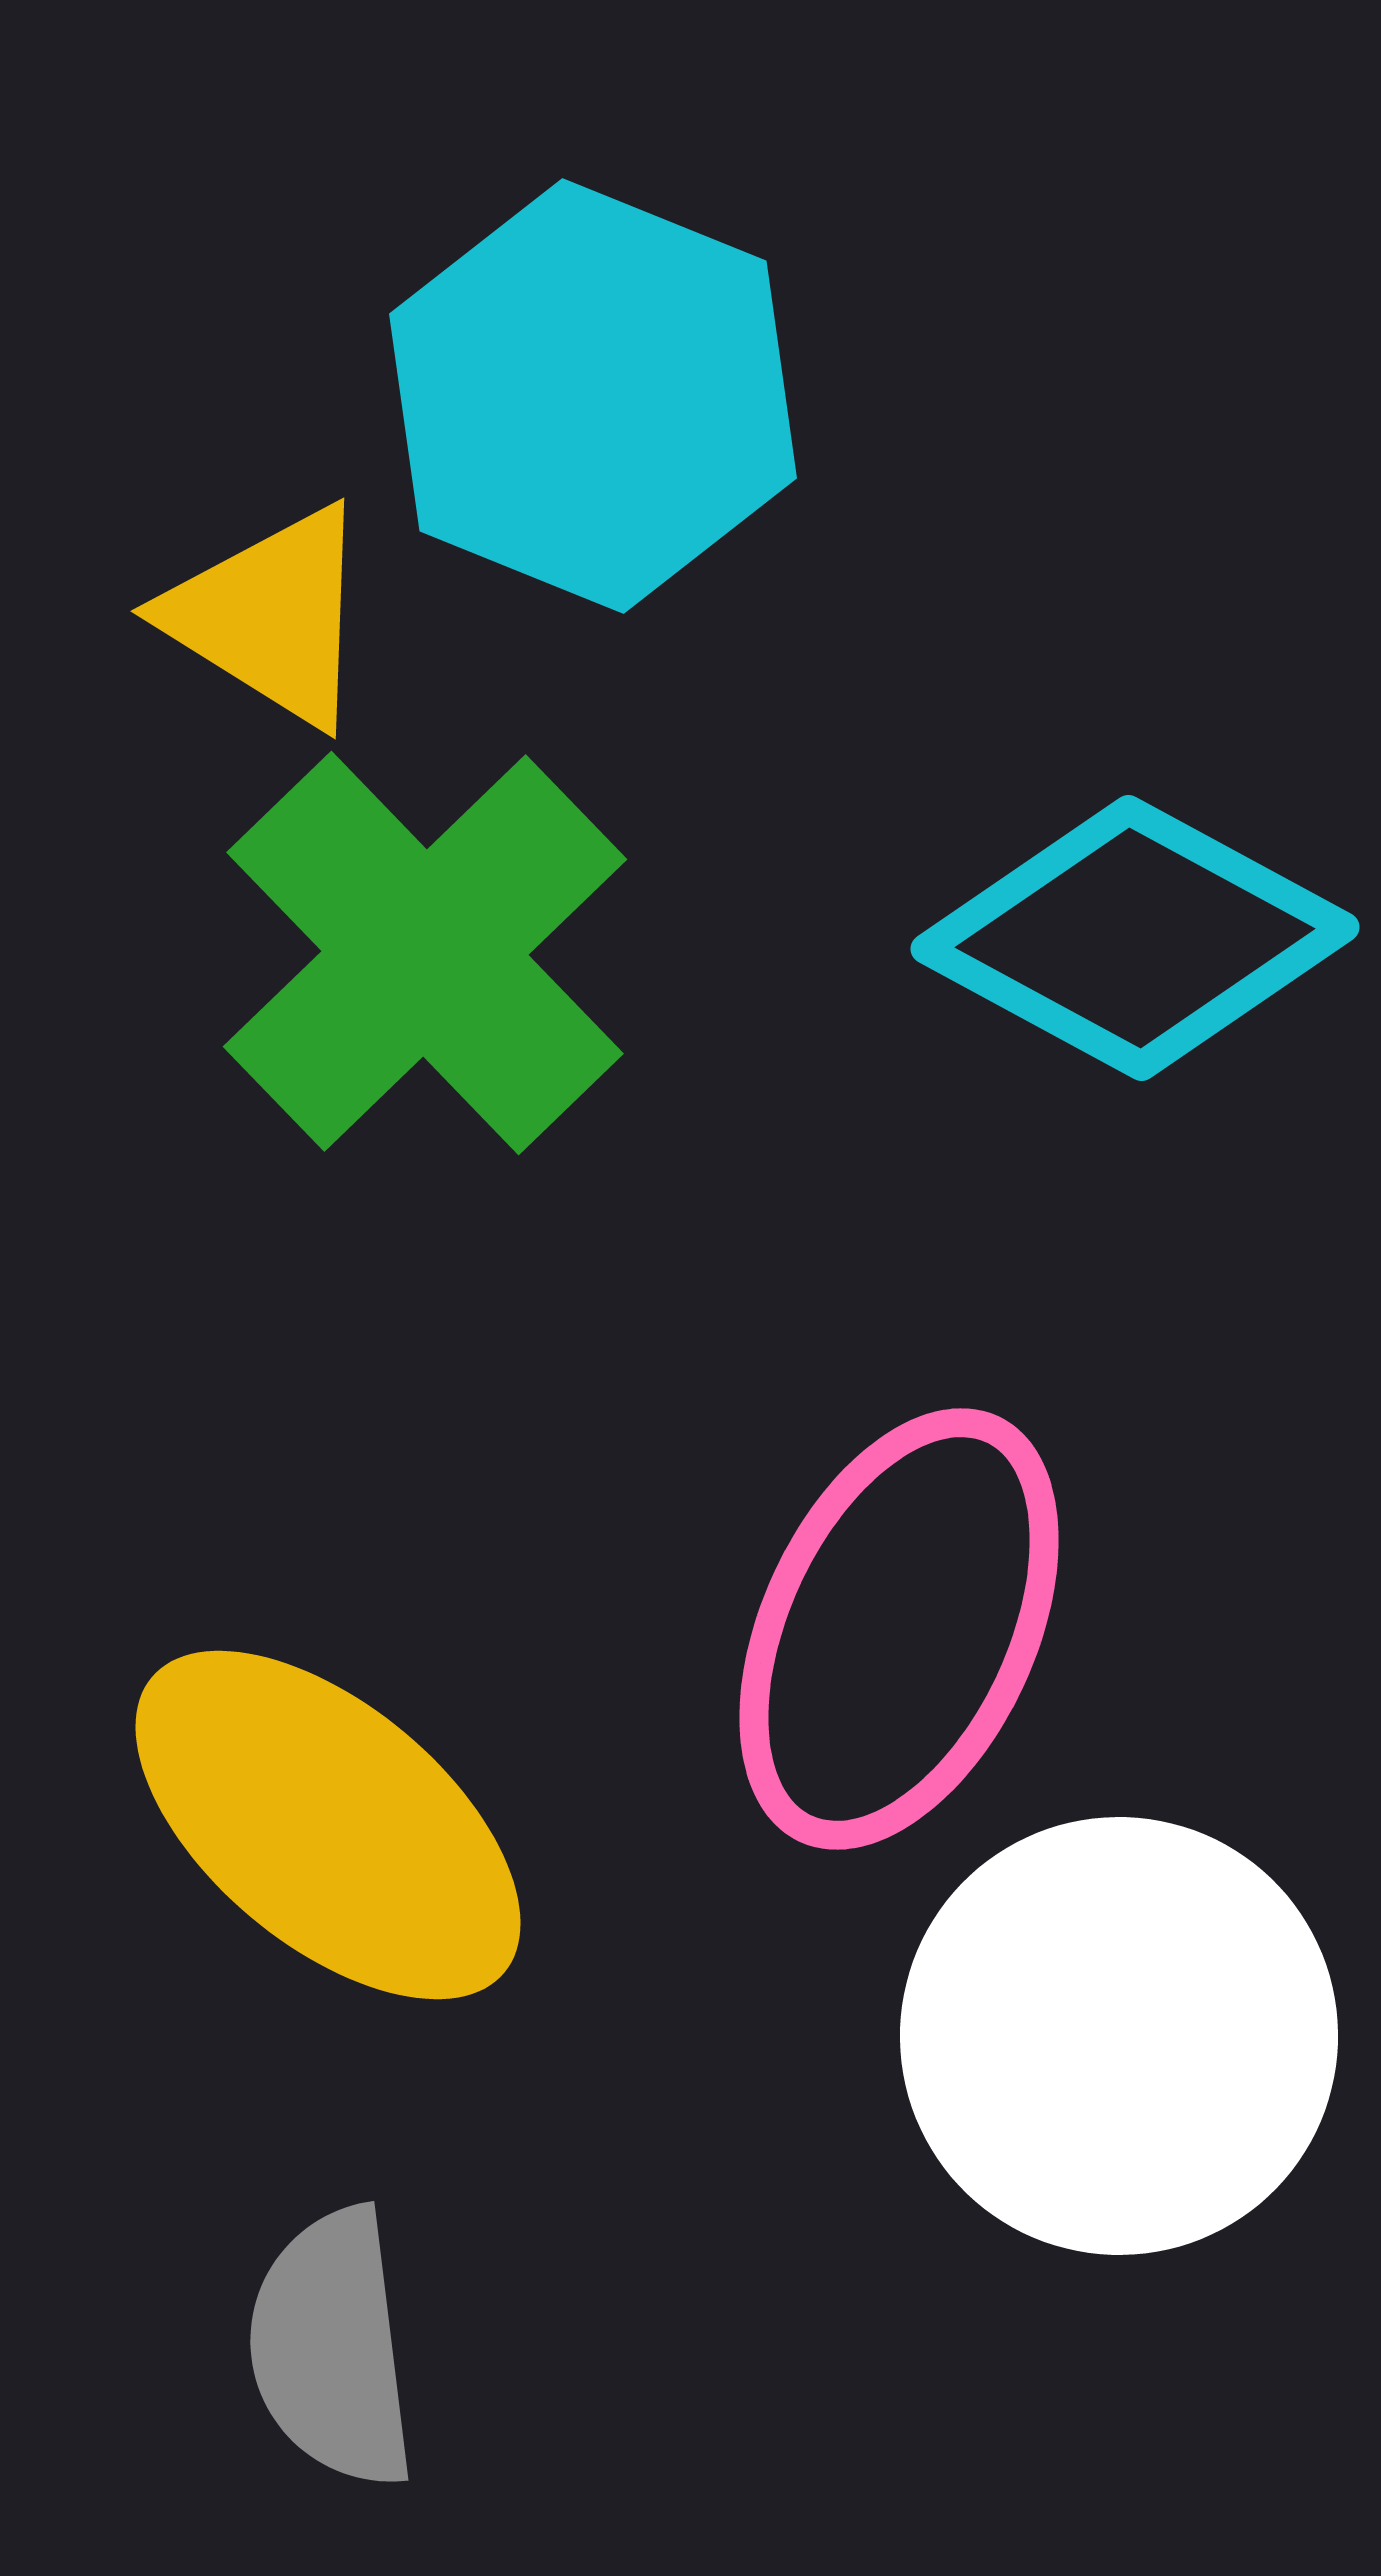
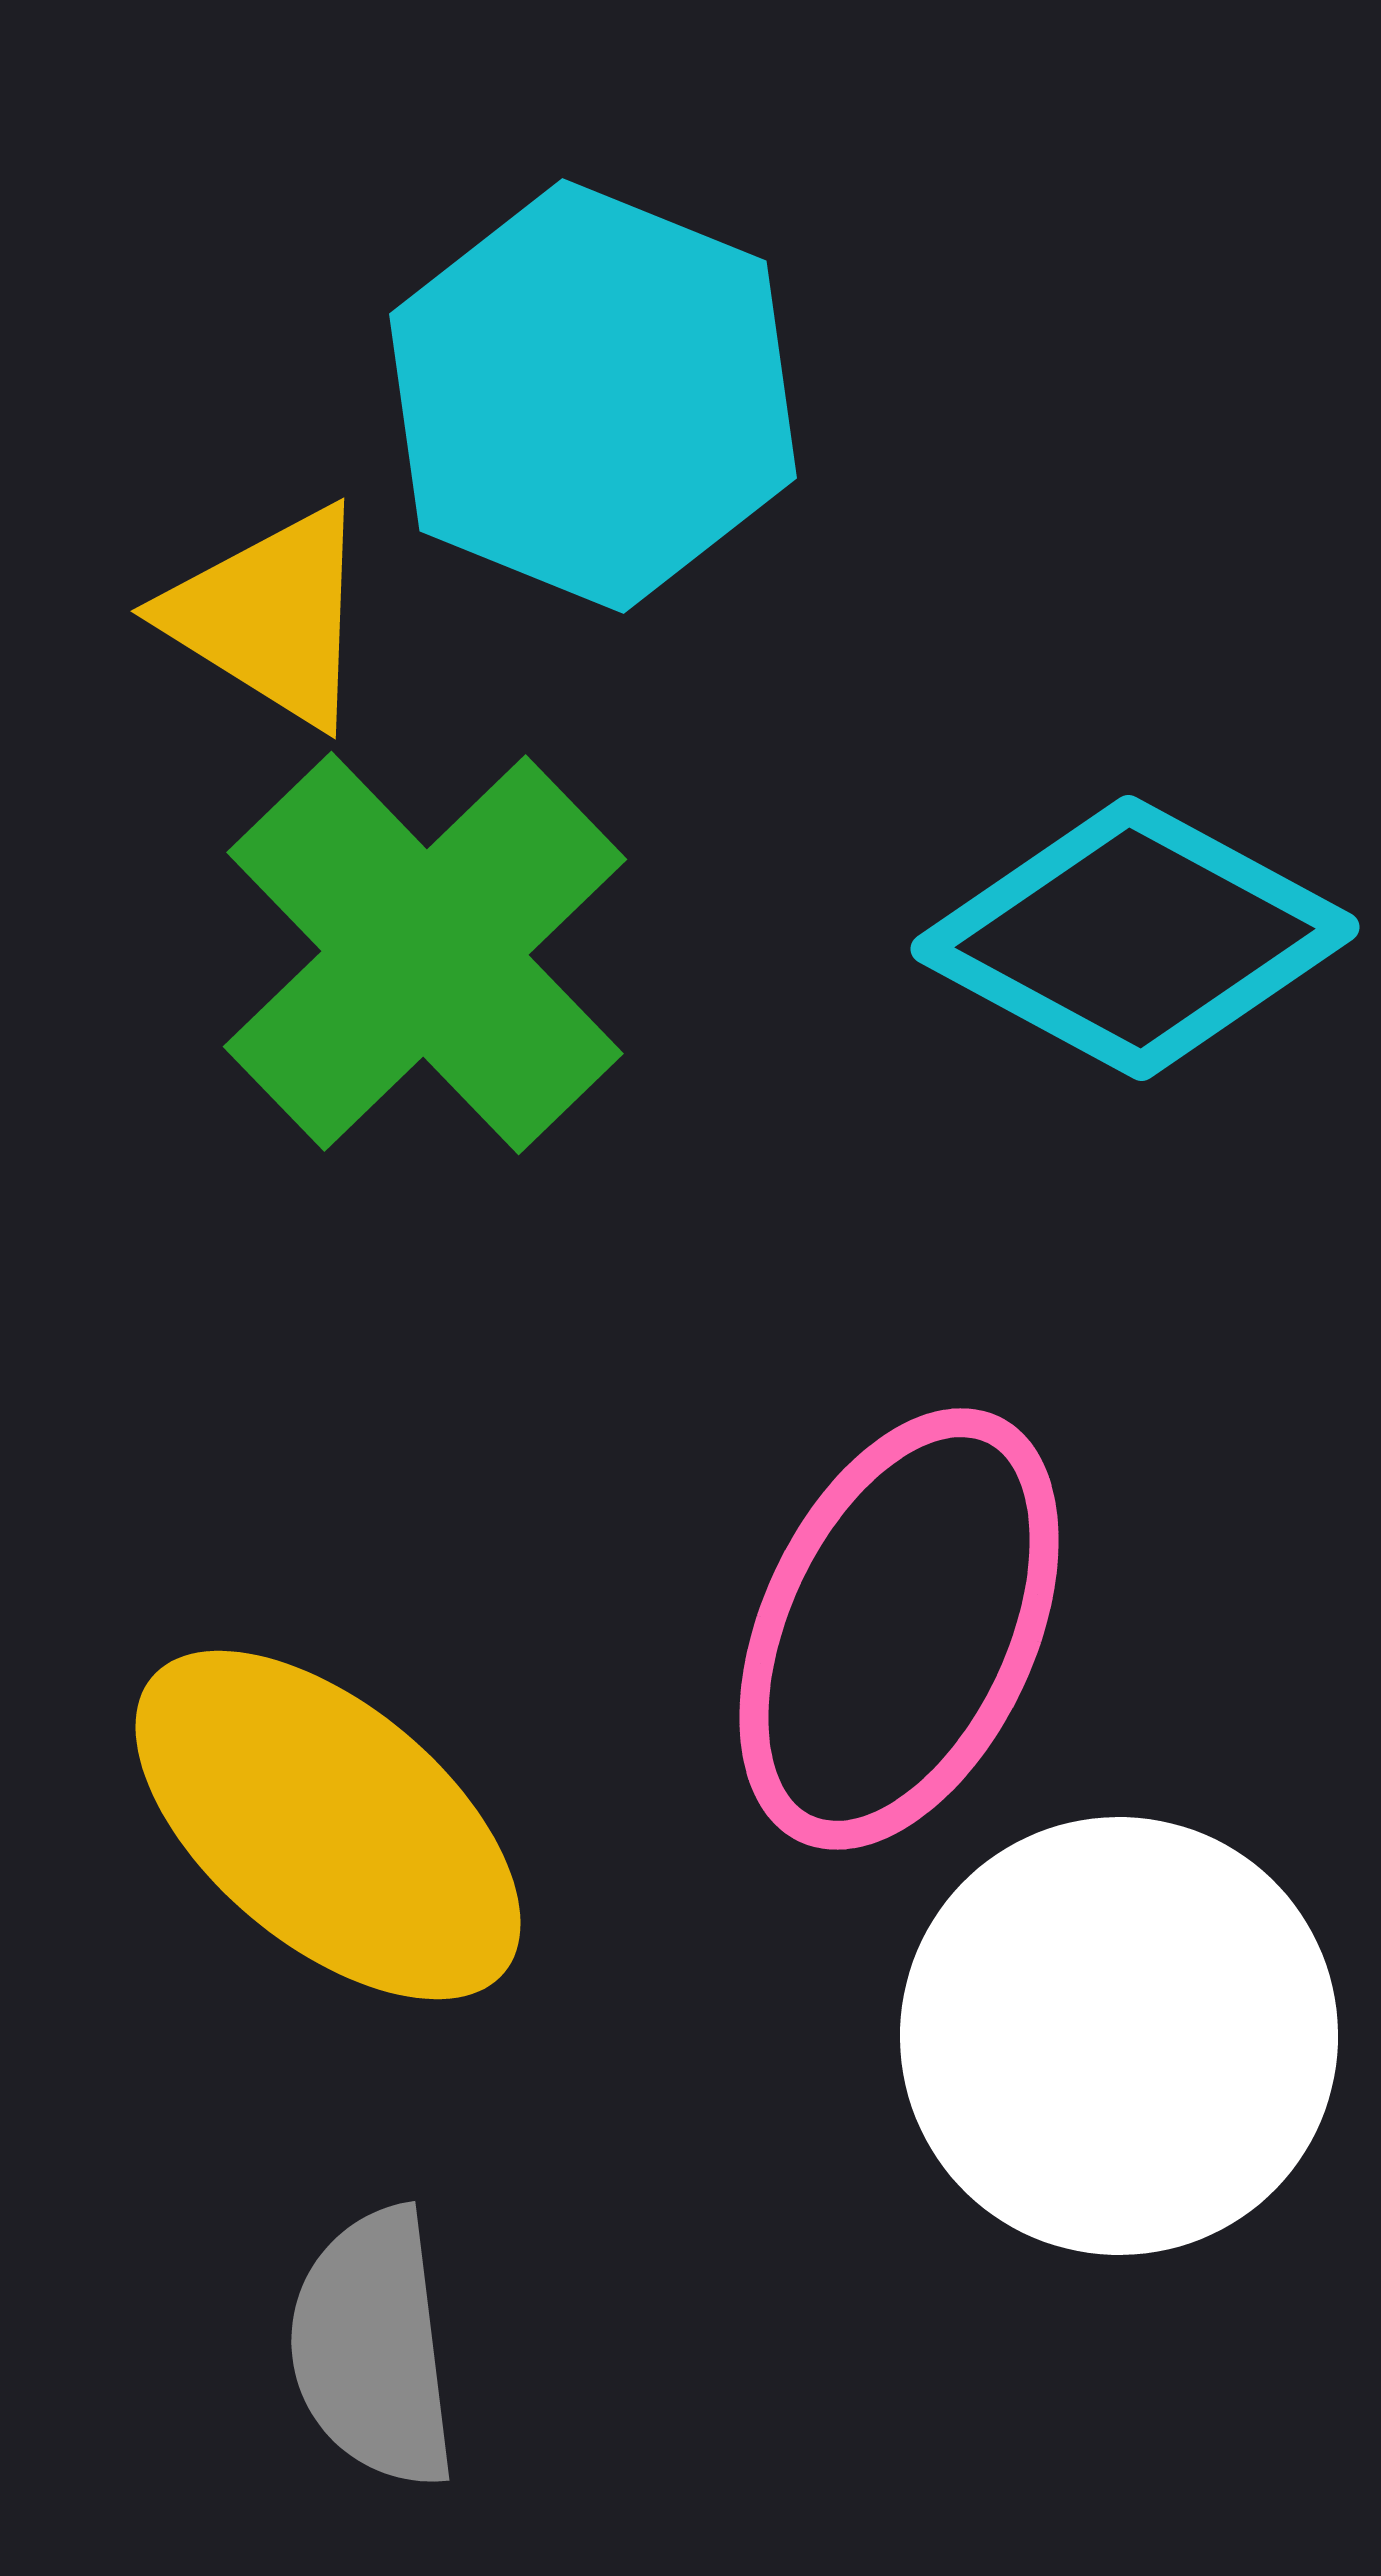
gray semicircle: moved 41 px right
